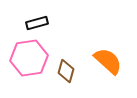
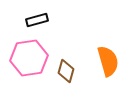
black rectangle: moved 3 px up
orange semicircle: rotated 32 degrees clockwise
